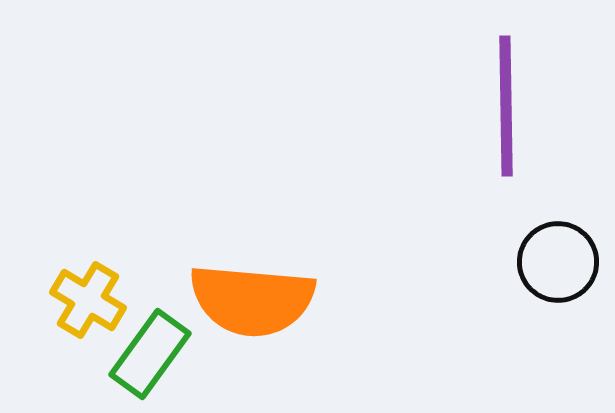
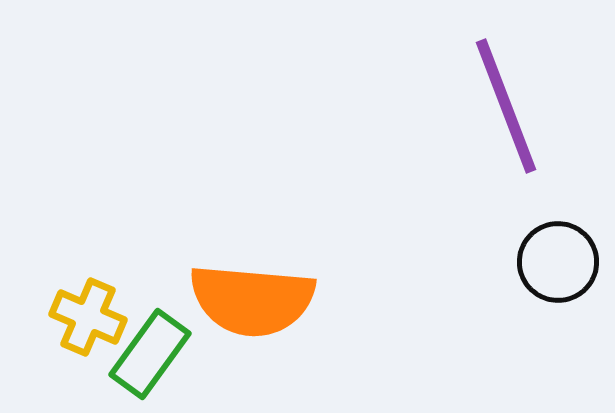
purple line: rotated 20 degrees counterclockwise
yellow cross: moved 17 px down; rotated 8 degrees counterclockwise
